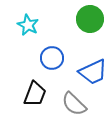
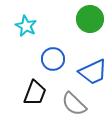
cyan star: moved 2 px left, 1 px down
blue circle: moved 1 px right, 1 px down
black trapezoid: moved 1 px up
